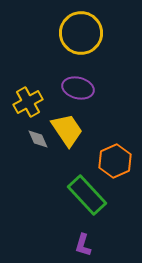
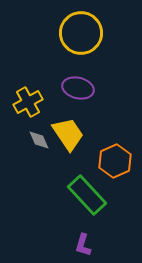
yellow trapezoid: moved 1 px right, 4 px down
gray diamond: moved 1 px right, 1 px down
